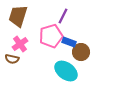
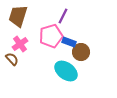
brown semicircle: rotated 144 degrees counterclockwise
